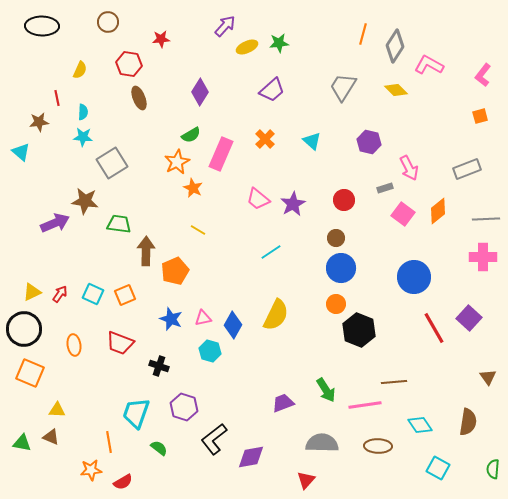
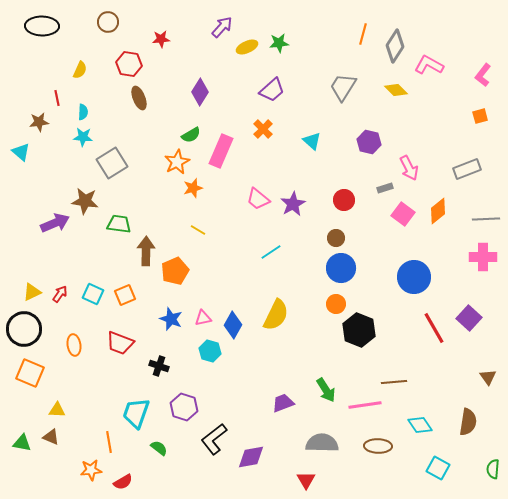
purple arrow at (225, 26): moved 3 px left, 1 px down
orange cross at (265, 139): moved 2 px left, 10 px up
pink rectangle at (221, 154): moved 3 px up
orange star at (193, 188): rotated 30 degrees clockwise
red triangle at (306, 480): rotated 12 degrees counterclockwise
